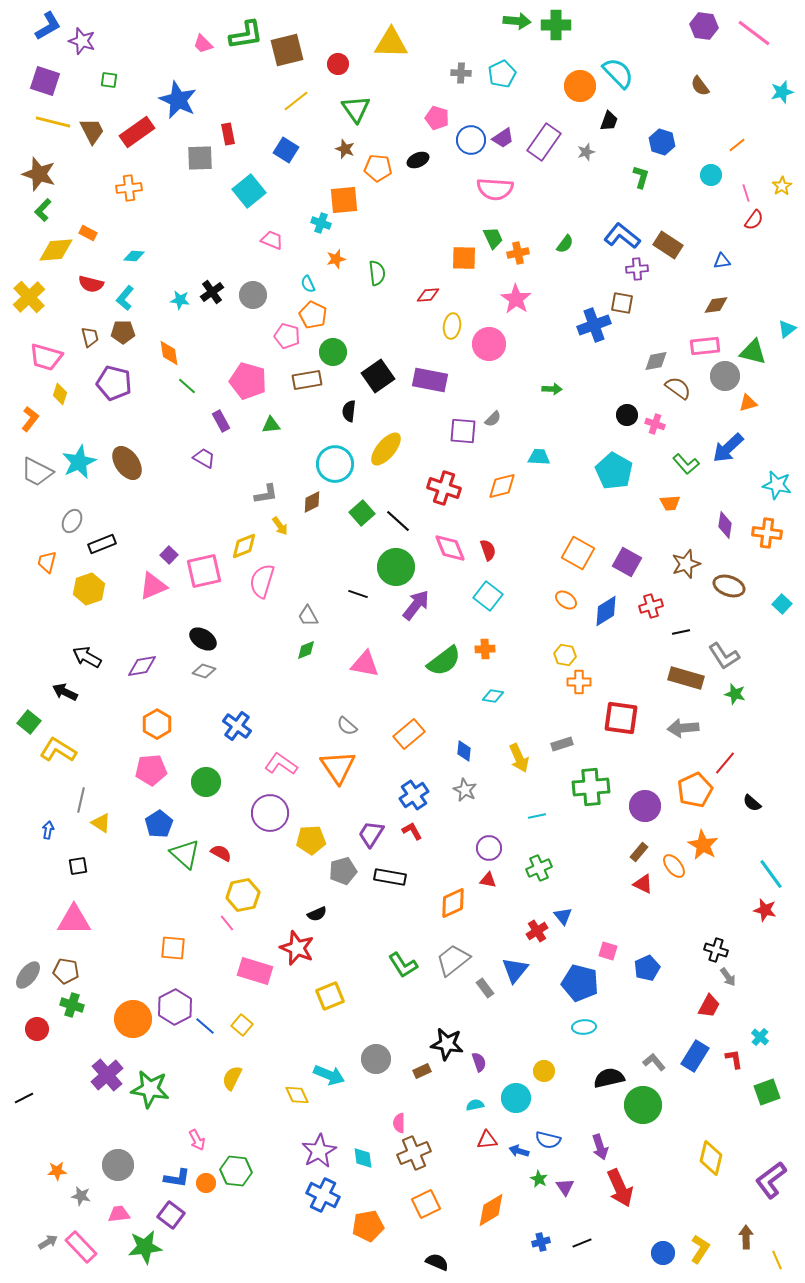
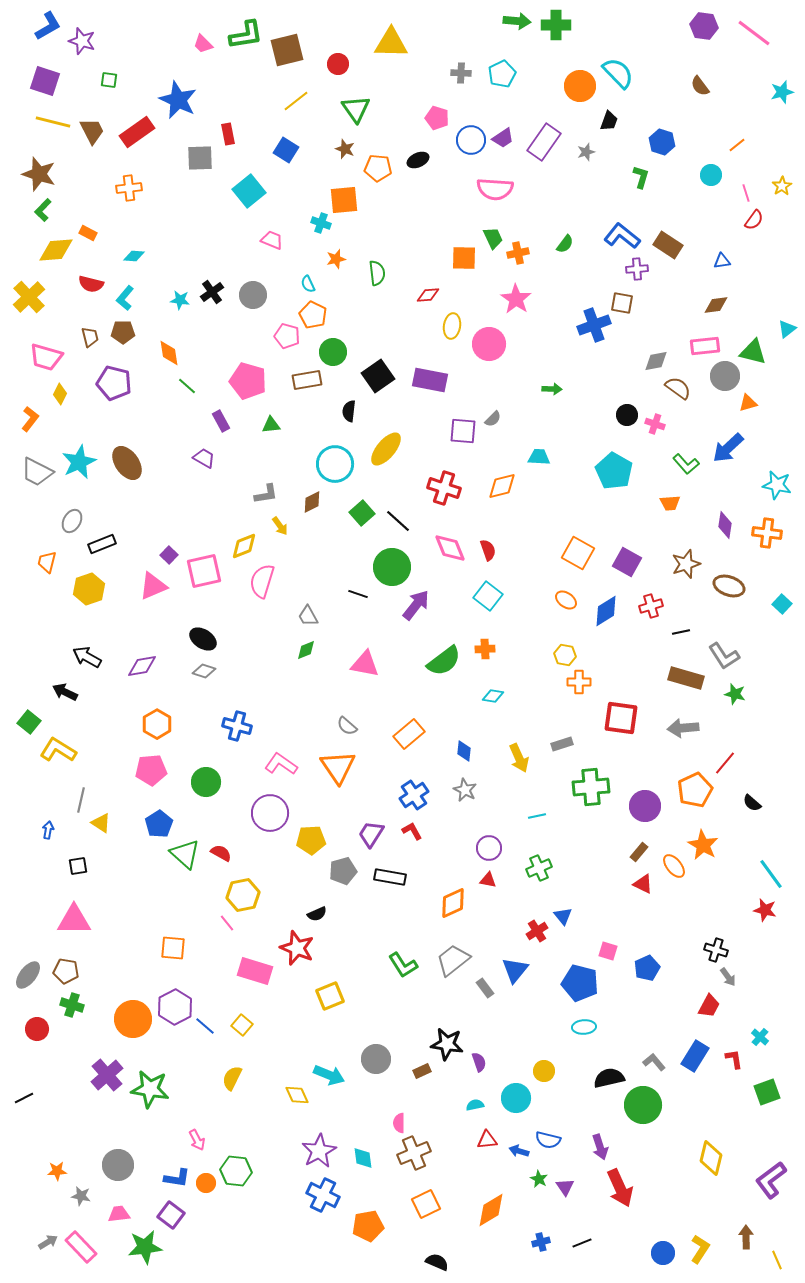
yellow diamond at (60, 394): rotated 10 degrees clockwise
green circle at (396, 567): moved 4 px left
blue cross at (237, 726): rotated 20 degrees counterclockwise
